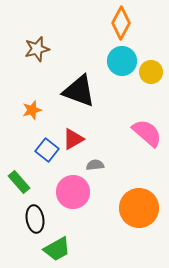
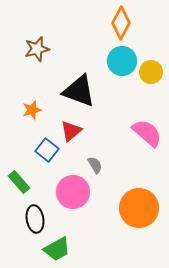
red triangle: moved 2 px left, 8 px up; rotated 10 degrees counterclockwise
gray semicircle: rotated 66 degrees clockwise
